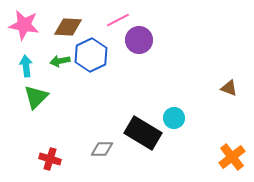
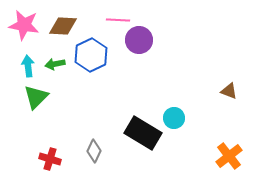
pink line: rotated 30 degrees clockwise
brown diamond: moved 5 px left, 1 px up
green arrow: moved 5 px left, 3 px down
cyan arrow: moved 2 px right
brown triangle: moved 3 px down
gray diamond: moved 8 px left, 2 px down; rotated 65 degrees counterclockwise
orange cross: moved 3 px left, 1 px up
